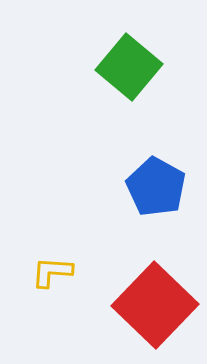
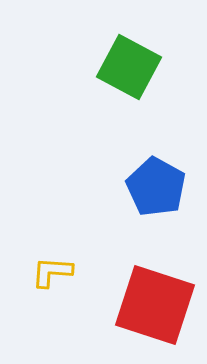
green square: rotated 12 degrees counterclockwise
red square: rotated 26 degrees counterclockwise
